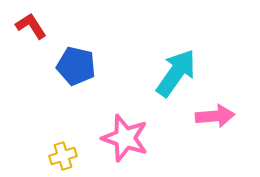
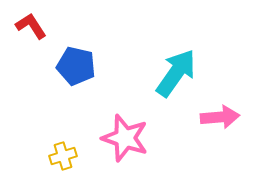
pink arrow: moved 5 px right, 1 px down
